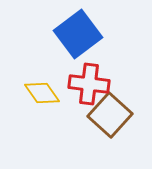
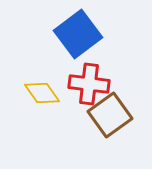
brown square: rotated 12 degrees clockwise
